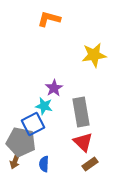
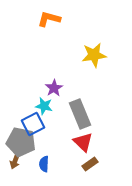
gray rectangle: moved 1 px left, 2 px down; rotated 12 degrees counterclockwise
